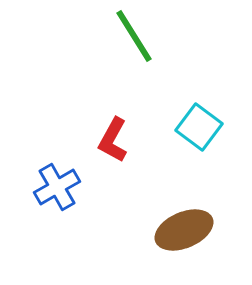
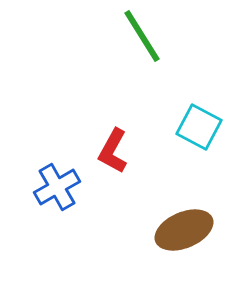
green line: moved 8 px right
cyan square: rotated 9 degrees counterclockwise
red L-shape: moved 11 px down
